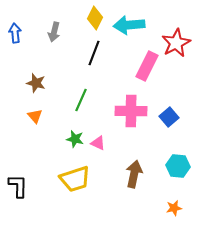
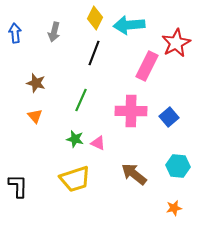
brown arrow: rotated 64 degrees counterclockwise
